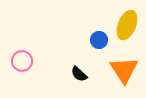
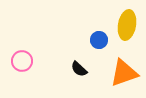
yellow ellipse: rotated 12 degrees counterclockwise
orange triangle: moved 3 px down; rotated 44 degrees clockwise
black semicircle: moved 5 px up
